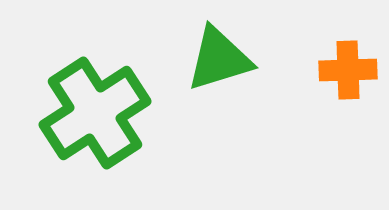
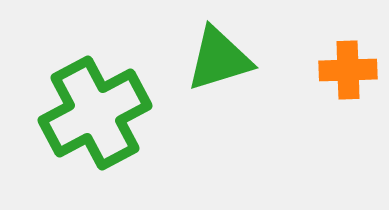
green cross: rotated 5 degrees clockwise
